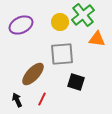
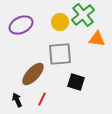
gray square: moved 2 px left
